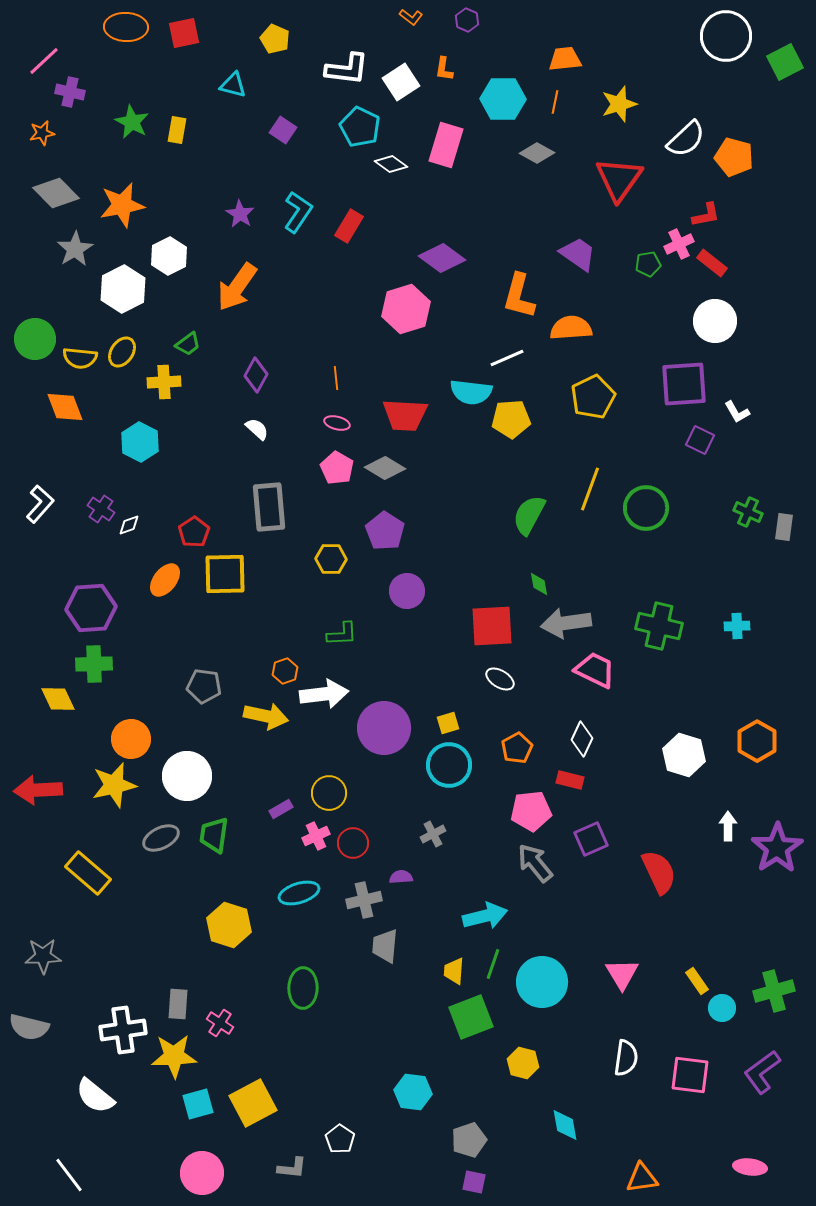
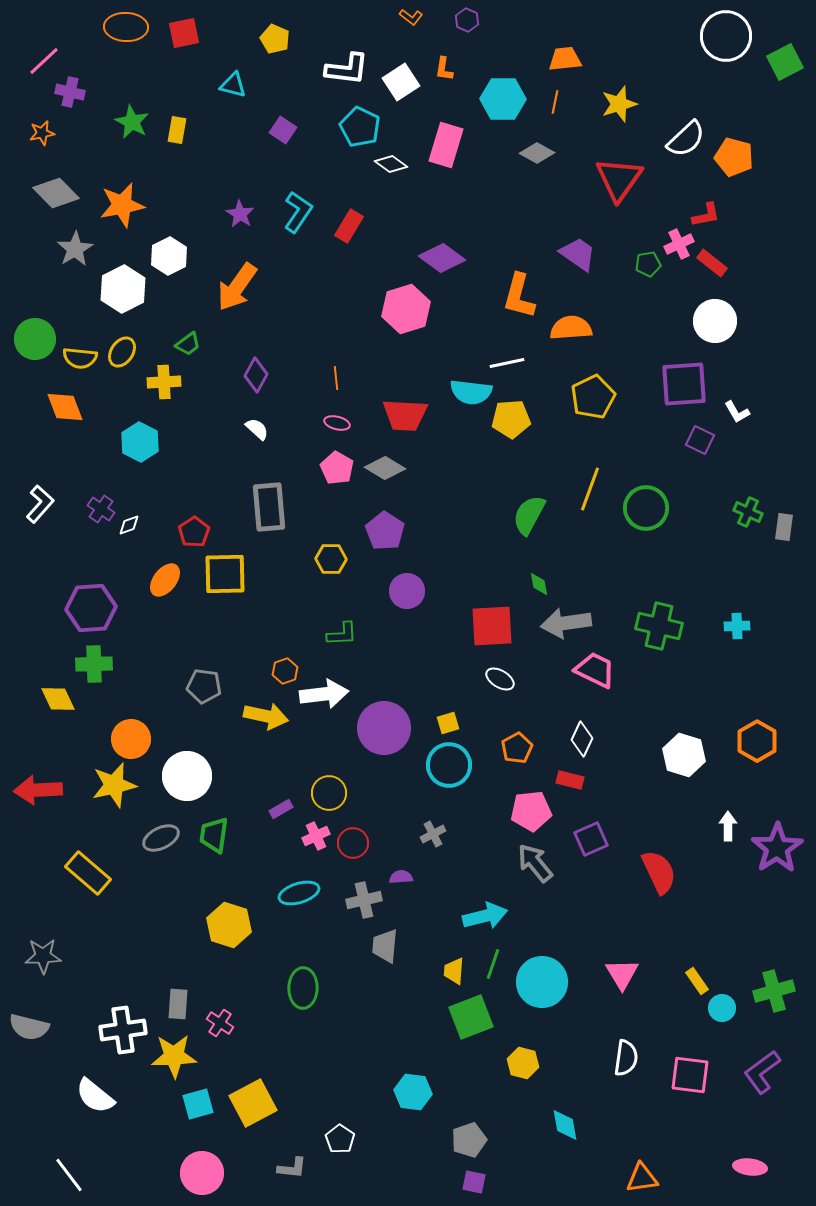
white line at (507, 358): moved 5 px down; rotated 12 degrees clockwise
